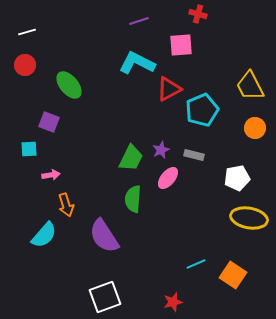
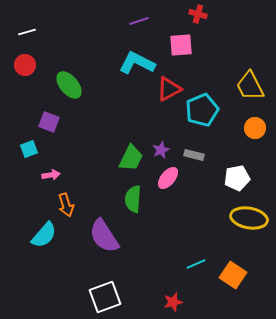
cyan square: rotated 18 degrees counterclockwise
